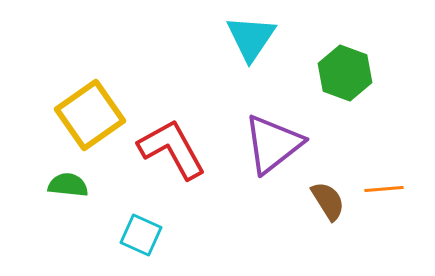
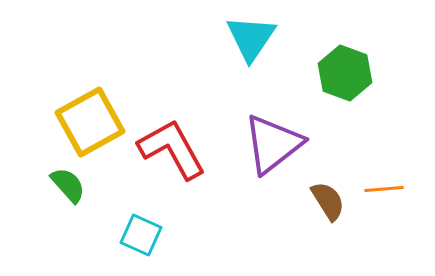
yellow square: moved 7 px down; rotated 6 degrees clockwise
green semicircle: rotated 42 degrees clockwise
